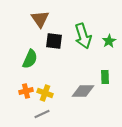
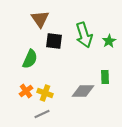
green arrow: moved 1 px right, 1 px up
orange cross: rotated 24 degrees counterclockwise
